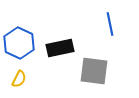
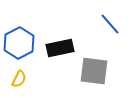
blue line: rotated 30 degrees counterclockwise
blue hexagon: rotated 8 degrees clockwise
